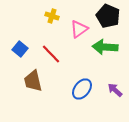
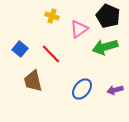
green arrow: rotated 20 degrees counterclockwise
purple arrow: rotated 56 degrees counterclockwise
